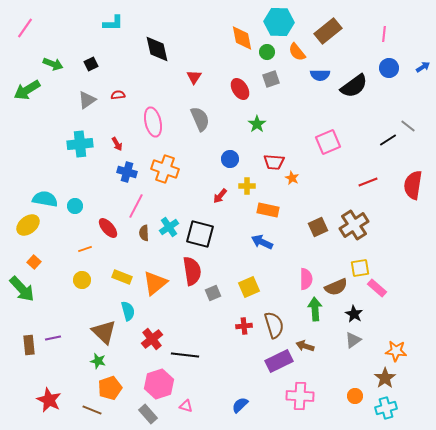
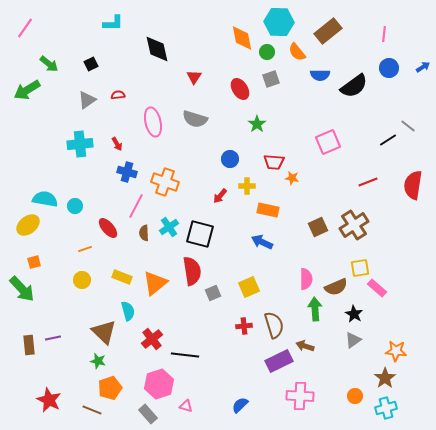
green arrow at (53, 64): moved 4 px left; rotated 18 degrees clockwise
gray semicircle at (200, 119): moved 5 px left; rotated 130 degrees clockwise
orange cross at (165, 169): moved 13 px down
orange star at (292, 178): rotated 16 degrees counterclockwise
orange square at (34, 262): rotated 32 degrees clockwise
